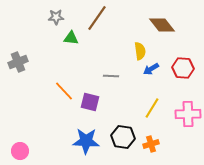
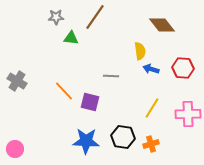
brown line: moved 2 px left, 1 px up
gray cross: moved 1 px left, 19 px down; rotated 36 degrees counterclockwise
blue arrow: rotated 49 degrees clockwise
pink circle: moved 5 px left, 2 px up
